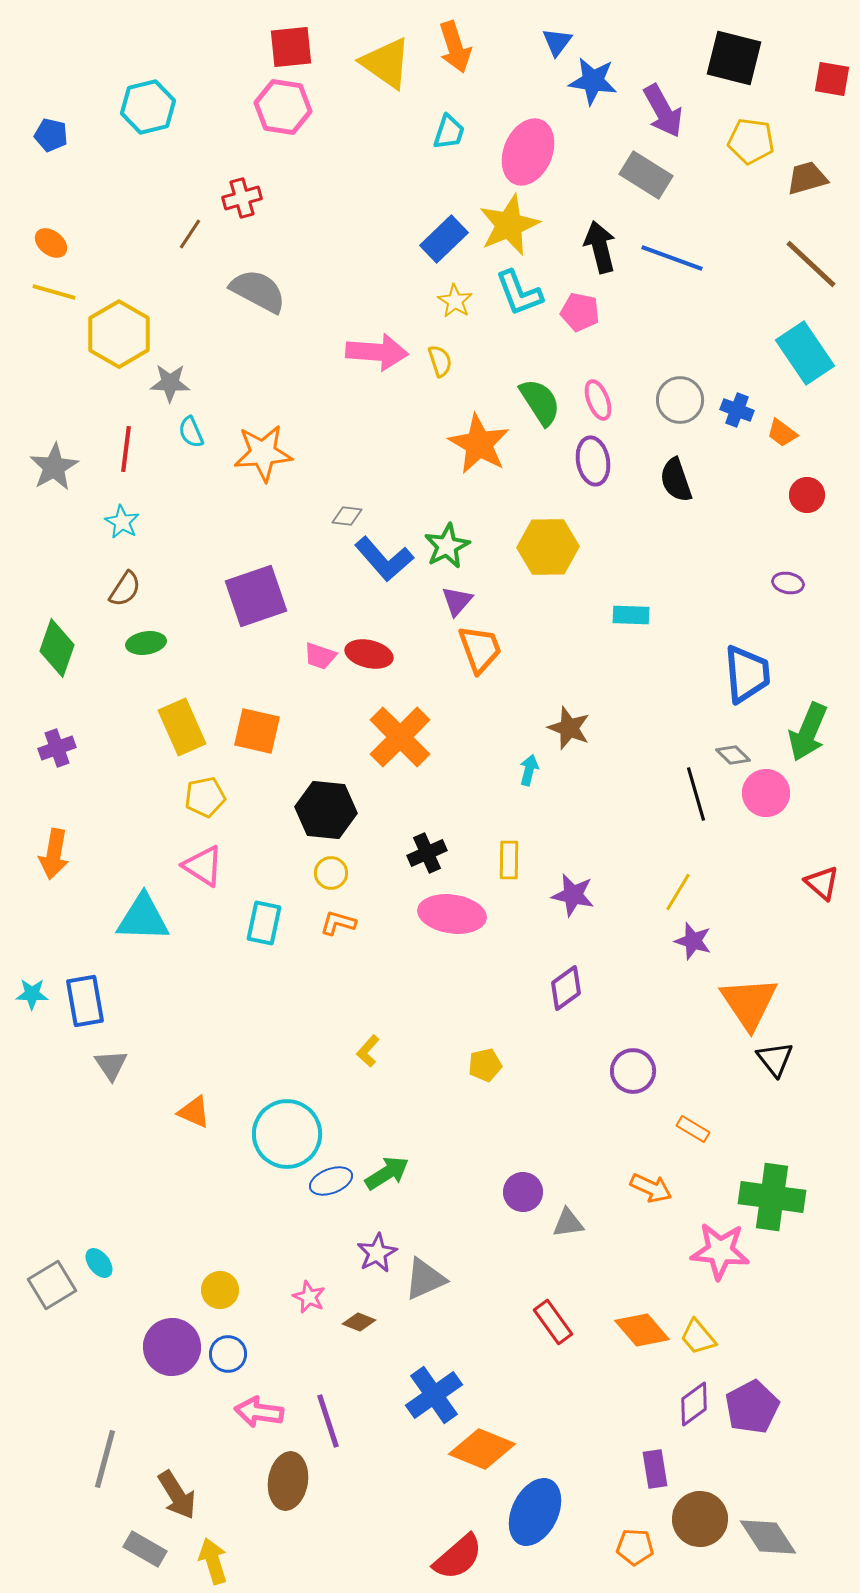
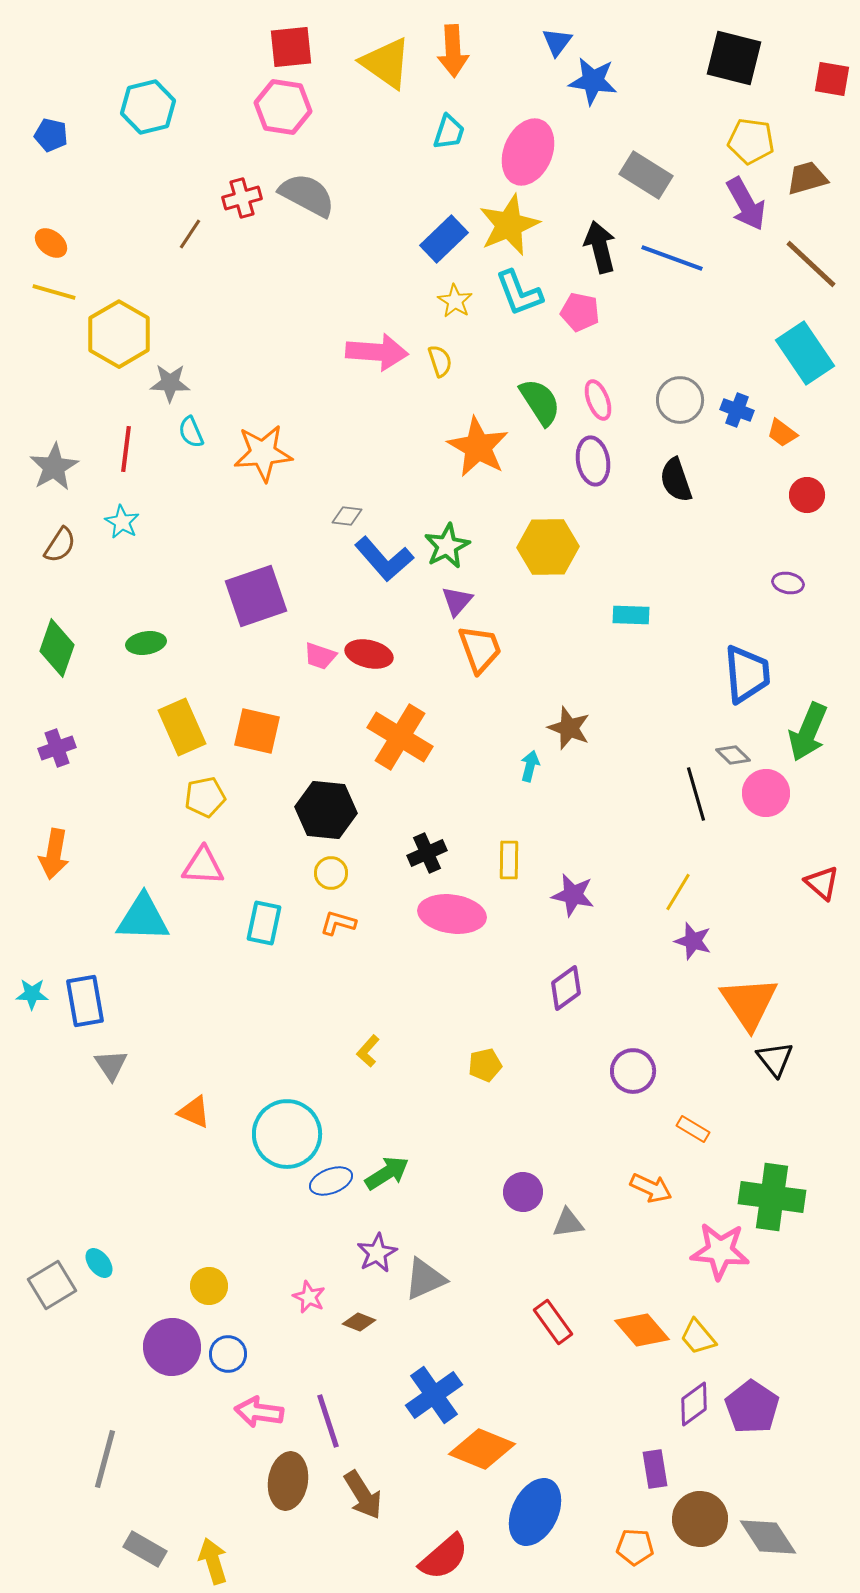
orange arrow at (455, 47): moved 2 px left, 4 px down; rotated 15 degrees clockwise
purple arrow at (663, 111): moved 83 px right, 93 px down
gray semicircle at (258, 291): moved 49 px right, 96 px up
orange star at (479, 444): moved 1 px left, 3 px down
brown semicircle at (125, 589): moved 65 px left, 44 px up
orange cross at (400, 737): rotated 14 degrees counterclockwise
cyan arrow at (529, 770): moved 1 px right, 4 px up
pink triangle at (203, 866): rotated 30 degrees counterclockwise
yellow circle at (220, 1290): moved 11 px left, 4 px up
purple pentagon at (752, 1407): rotated 10 degrees counterclockwise
brown arrow at (177, 1495): moved 186 px right
red semicircle at (458, 1557): moved 14 px left
